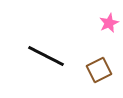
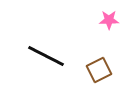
pink star: moved 3 px up; rotated 24 degrees clockwise
